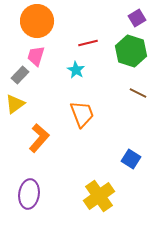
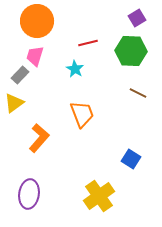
green hexagon: rotated 16 degrees counterclockwise
pink trapezoid: moved 1 px left
cyan star: moved 1 px left, 1 px up
yellow triangle: moved 1 px left, 1 px up
